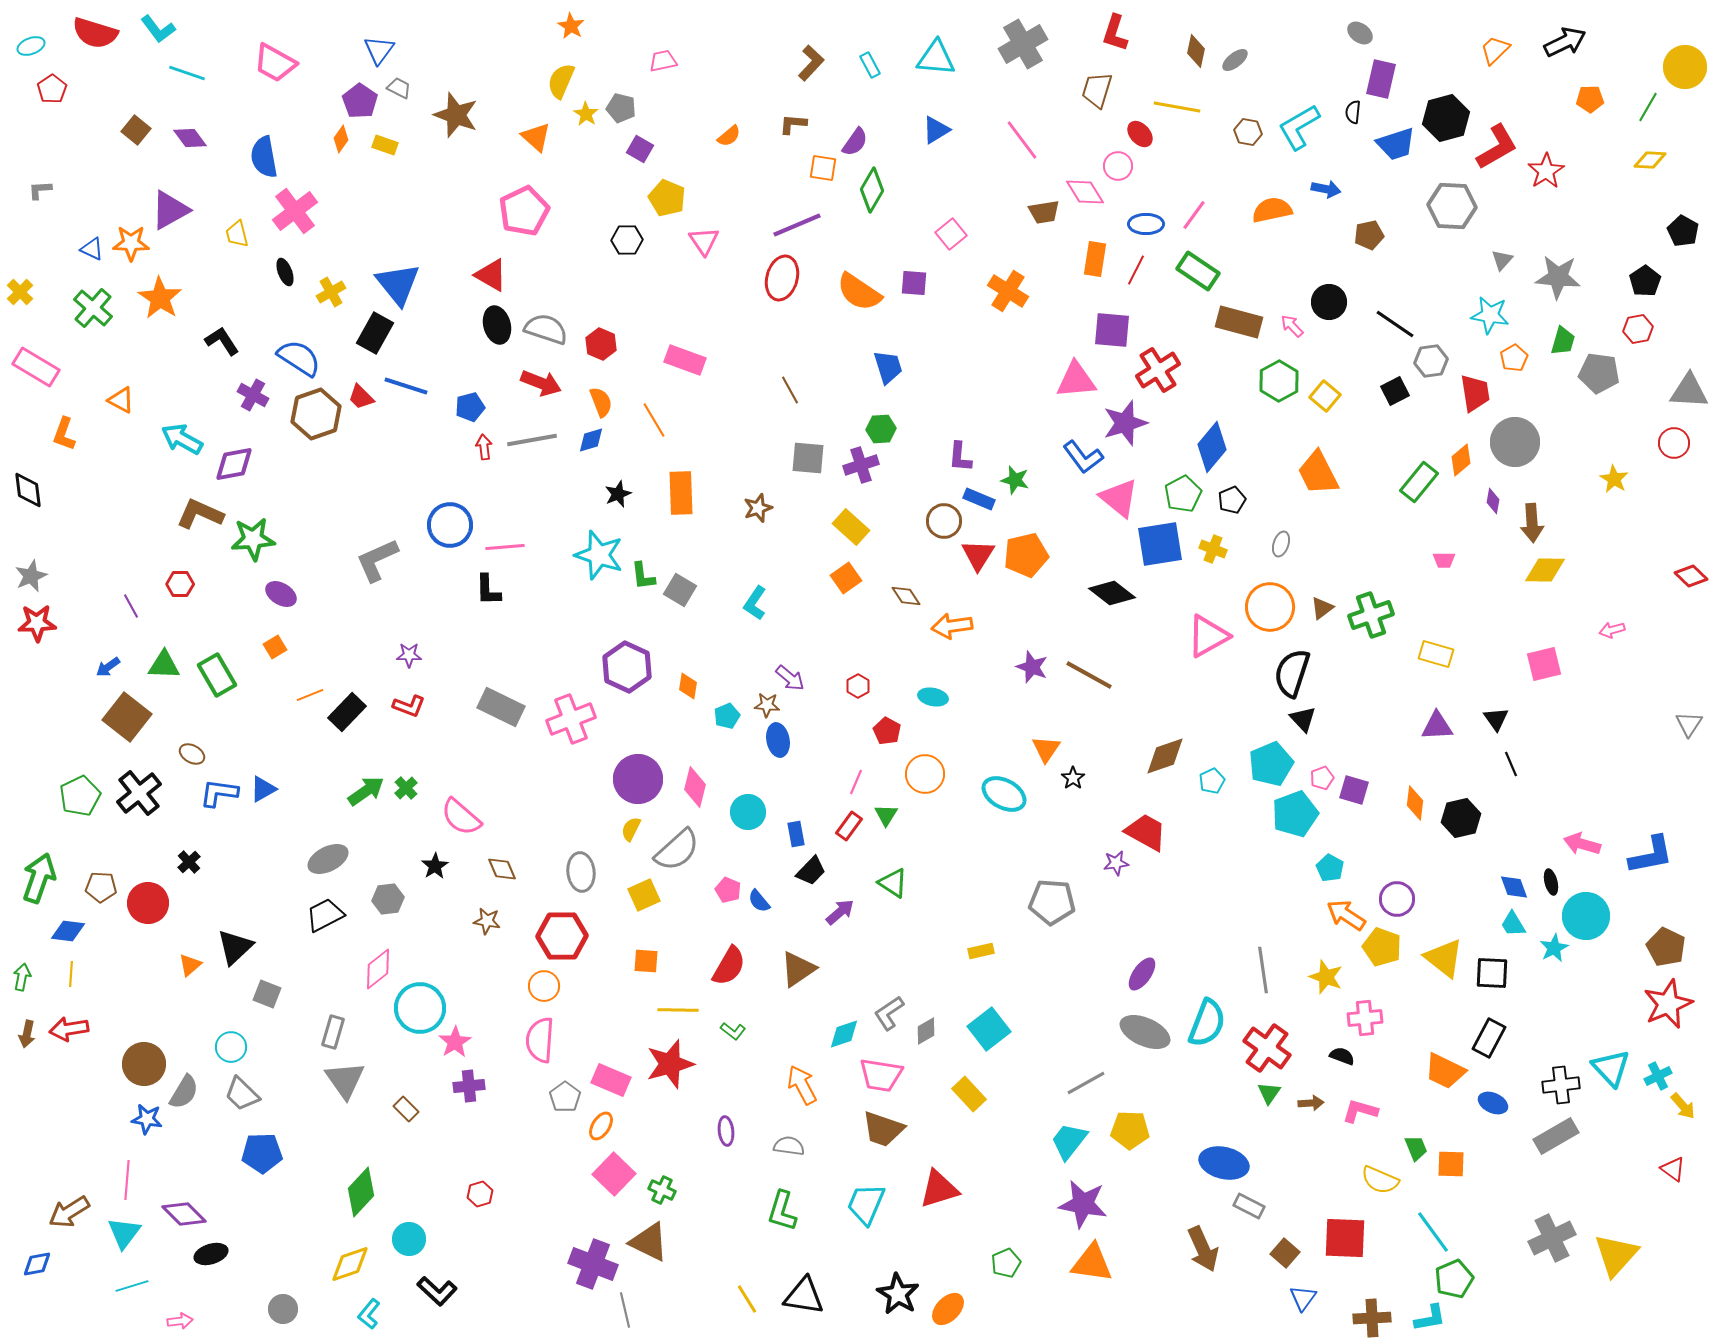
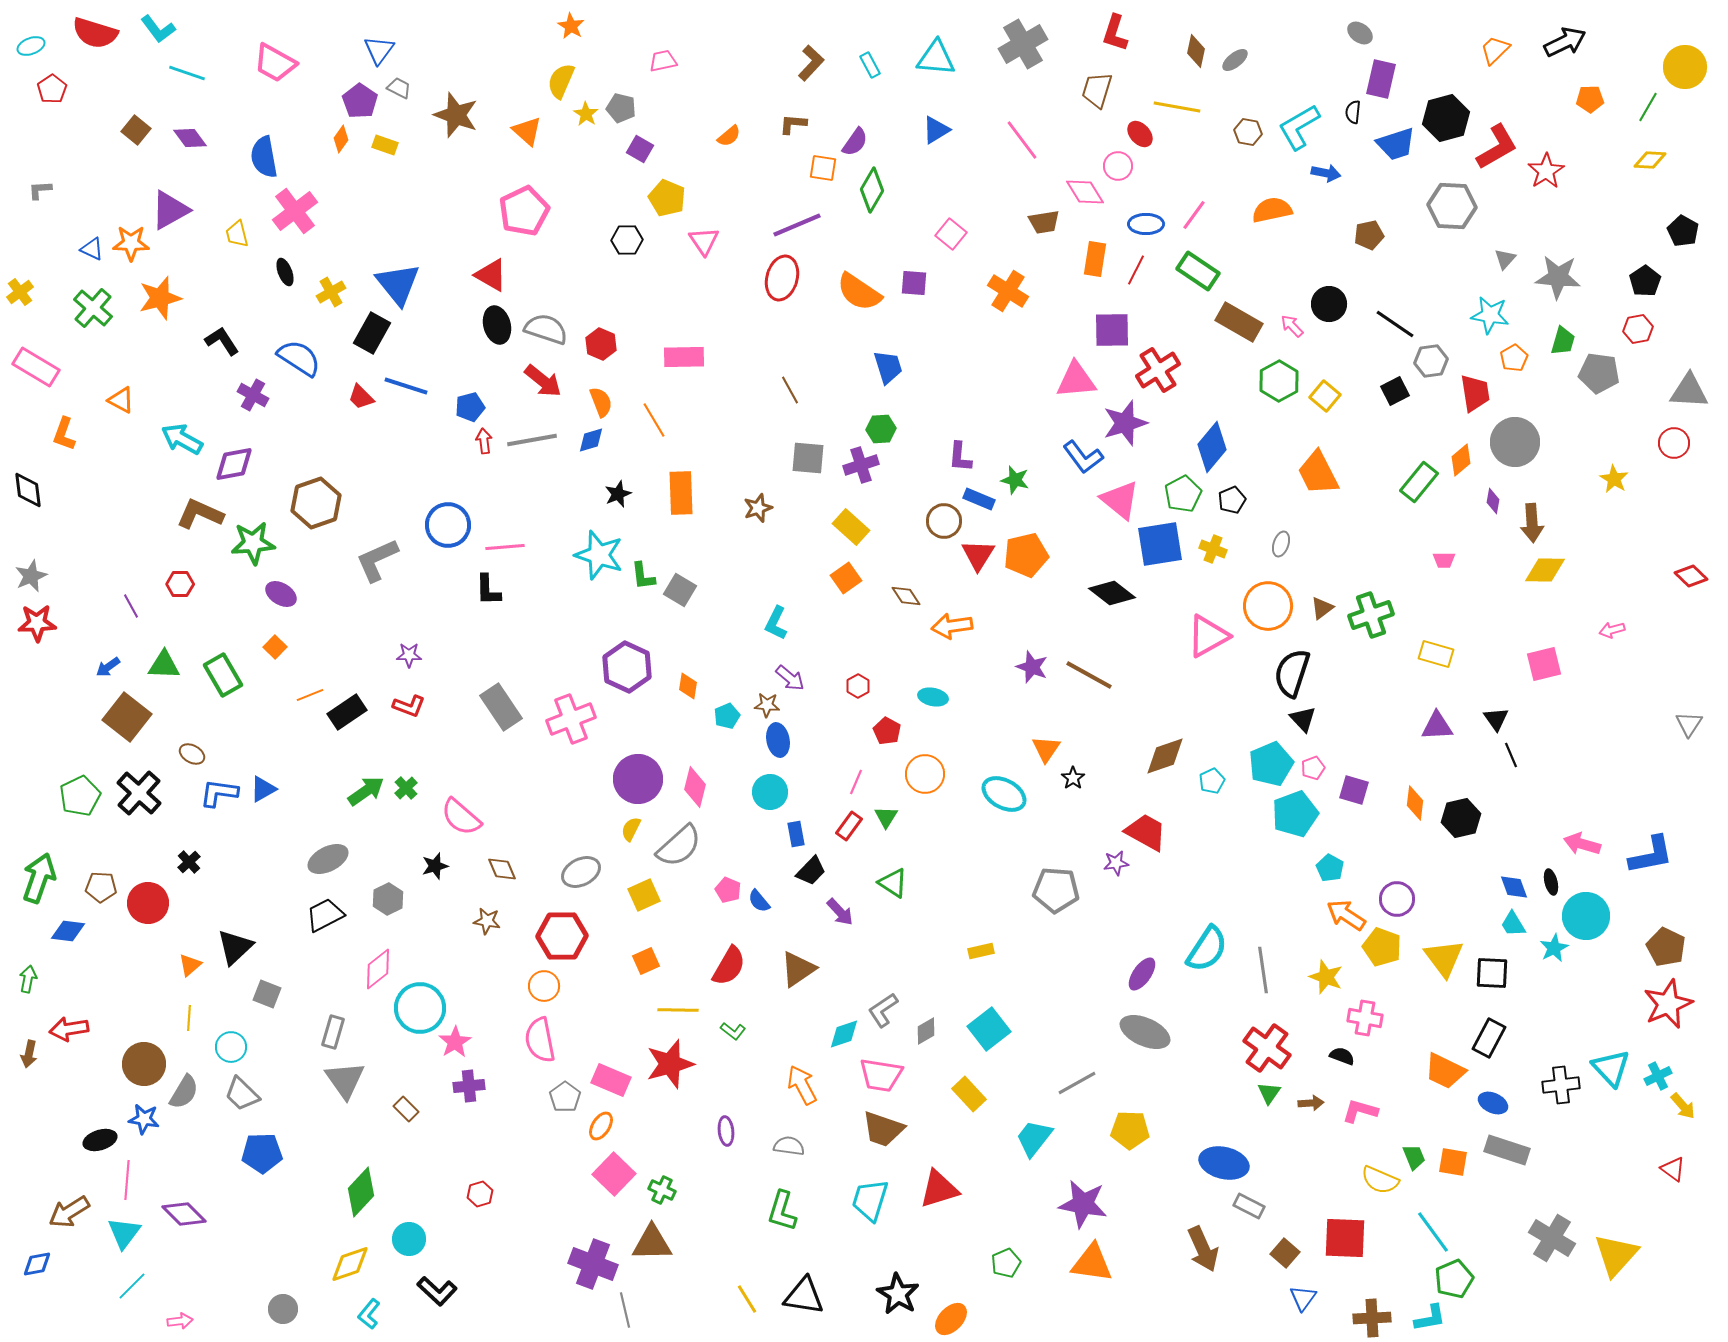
orange triangle at (536, 137): moved 9 px left, 6 px up
blue arrow at (1326, 189): moved 16 px up
brown trapezoid at (1044, 212): moved 10 px down
pink square at (951, 234): rotated 12 degrees counterclockwise
gray triangle at (1502, 260): moved 3 px right, 1 px up
yellow cross at (20, 292): rotated 8 degrees clockwise
orange star at (160, 298): rotated 24 degrees clockwise
black circle at (1329, 302): moved 2 px down
brown rectangle at (1239, 322): rotated 15 degrees clockwise
purple square at (1112, 330): rotated 6 degrees counterclockwise
black rectangle at (375, 333): moved 3 px left
pink rectangle at (685, 360): moved 1 px left, 3 px up; rotated 21 degrees counterclockwise
red arrow at (541, 383): moved 2 px right, 2 px up; rotated 18 degrees clockwise
brown hexagon at (316, 414): moved 89 px down
red arrow at (484, 447): moved 6 px up
pink triangle at (1119, 498): moved 1 px right, 2 px down
blue circle at (450, 525): moved 2 px left
green star at (253, 539): moved 4 px down
cyan L-shape at (755, 603): moved 21 px right, 20 px down; rotated 8 degrees counterclockwise
orange circle at (1270, 607): moved 2 px left, 1 px up
orange square at (275, 647): rotated 15 degrees counterclockwise
green rectangle at (217, 675): moved 6 px right
gray rectangle at (501, 707): rotated 30 degrees clockwise
black rectangle at (347, 712): rotated 12 degrees clockwise
black line at (1511, 764): moved 9 px up
pink pentagon at (1322, 778): moved 9 px left, 10 px up
black cross at (139, 793): rotated 9 degrees counterclockwise
cyan circle at (748, 812): moved 22 px right, 20 px up
green triangle at (886, 815): moved 2 px down
gray semicircle at (677, 850): moved 2 px right, 4 px up
black star at (435, 866): rotated 16 degrees clockwise
gray ellipse at (581, 872): rotated 69 degrees clockwise
gray hexagon at (388, 899): rotated 20 degrees counterclockwise
gray pentagon at (1052, 902): moved 4 px right, 12 px up
purple arrow at (840, 912): rotated 88 degrees clockwise
yellow triangle at (1444, 958): rotated 15 degrees clockwise
orange square at (646, 961): rotated 28 degrees counterclockwise
yellow line at (71, 974): moved 118 px right, 44 px down
green arrow at (22, 977): moved 6 px right, 2 px down
gray L-shape at (889, 1013): moved 6 px left, 3 px up
pink cross at (1365, 1018): rotated 16 degrees clockwise
cyan semicircle at (1207, 1023): moved 74 px up; rotated 12 degrees clockwise
brown arrow at (27, 1034): moved 2 px right, 20 px down
pink semicircle at (540, 1040): rotated 15 degrees counterclockwise
gray line at (1086, 1083): moved 9 px left
blue star at (147, 1119): moved 3 px left
gray rectangle at (1556, 1136): moved 49 px left, 14 px down; rotated 48 degrees clockwise
cyan trapezoid at (1069, 1141): moved 35 px left, 3 px up
green trapezoid at (1416, 1148): moved 2 px left, 9 px down
orange square at (1451, 1164): moved 2 px right, 2 px up; rotated 8 degrees clockwise
cyan trapezoid at (866, 1204): moved 4 px right, 4 px up; rotated 6 degrees counterclockwise
gray cross at (1552, 1238): rotated 33 degrees counterclockwise
brown triangle at (649, 1242): moved 3 px right, 1 px down; rotated 27 degrees counterclockwise
black ellipse at (211, 1254): moved 111 px left, 114 px up
cyan line at (132, 1286): rotated 28 degrees counterclockwise
orange ellipse at (948, 1309): moved 3 px right, 10 px down
